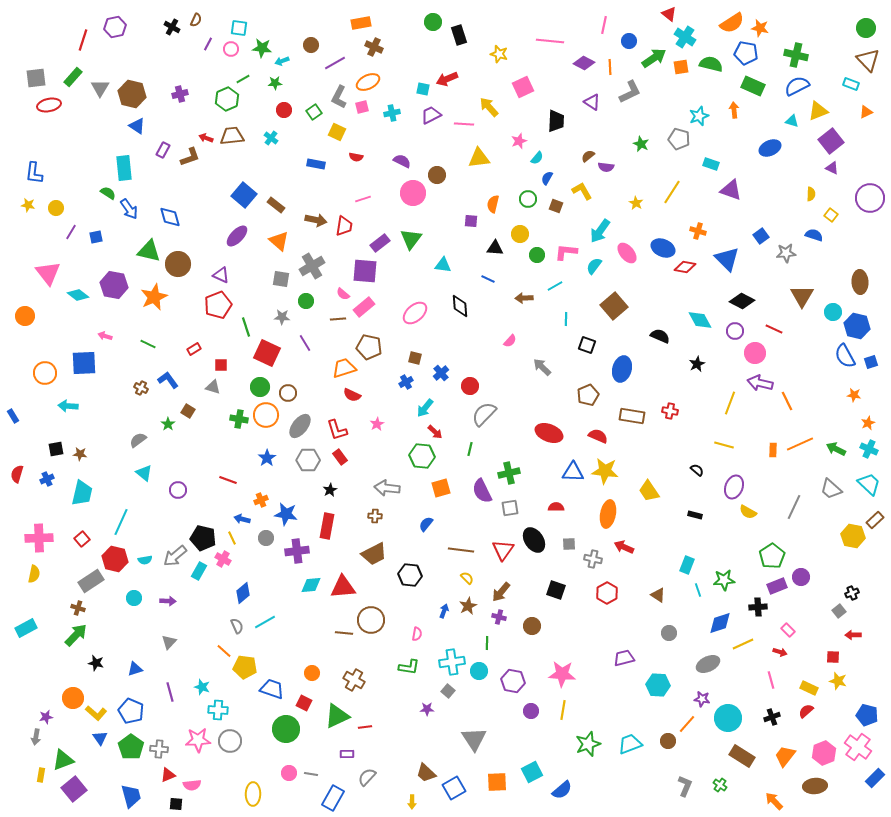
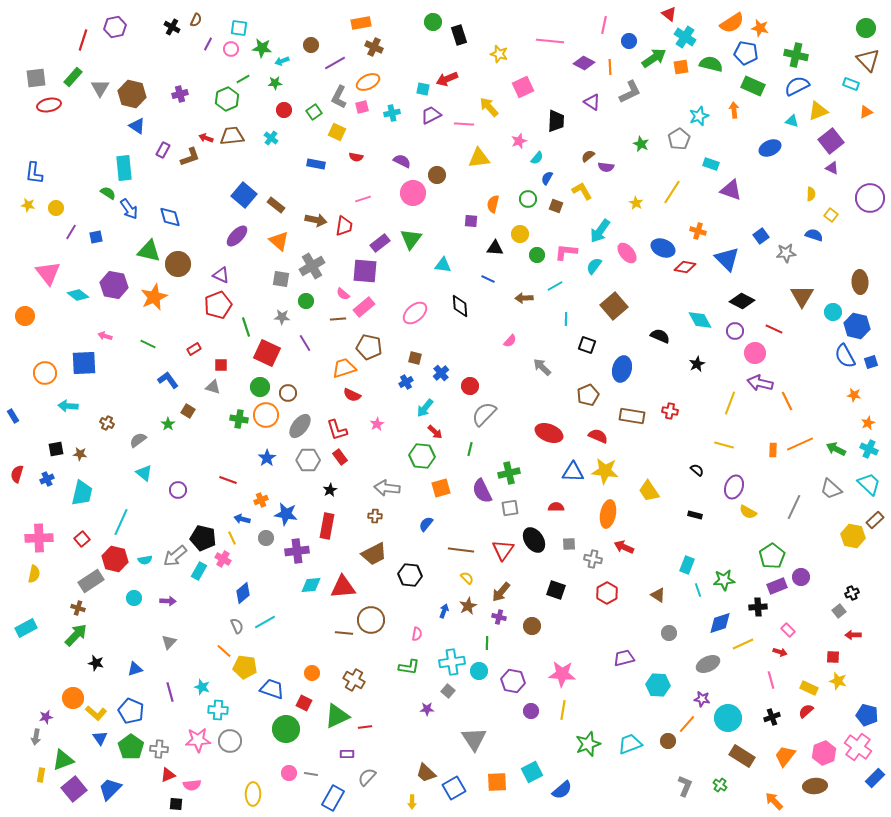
gray pentagon at (679, 139): rotated 25 degrees clockwise
brown cross at (141, 388): moved 34 px left, 35 px down
blue trapezoid at (131, 796): moved 21 px left, 7 px up; rotated 120 degrees counterclockwise
